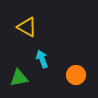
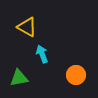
cyan arrow: moved 5 px up
